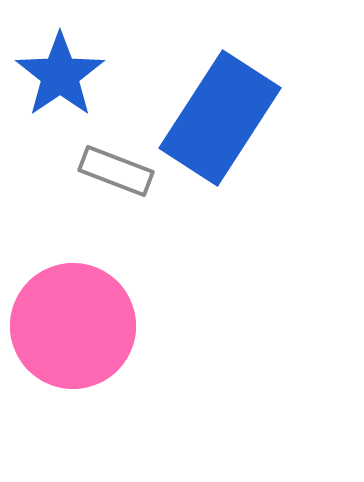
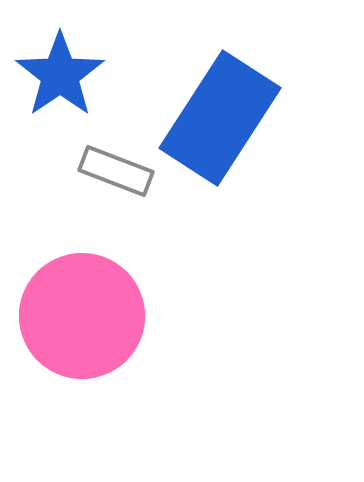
pink circle: moved 9 px right, 10 px up
